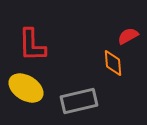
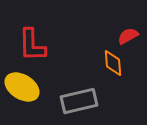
yellow ellipse: moved 4 px left, 1 px up
